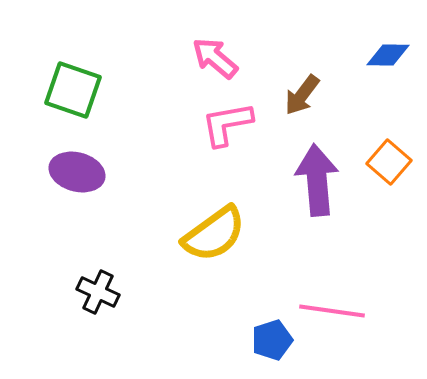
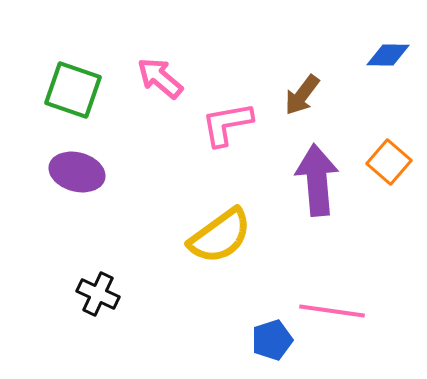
pink arrow: moved 55 px left, 20 px down
yellow semicircle: moved 6 px right, 2 px down
black cross: moved 2 px down
